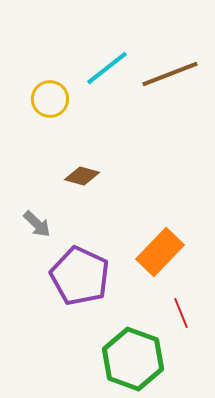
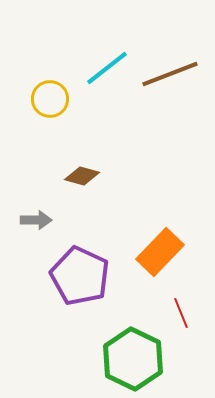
gray arrow: moved 1 px left, 4 px up; rotated 44 degrees counterclockwise
green hexagon: rotated 6 degrees clockwise
